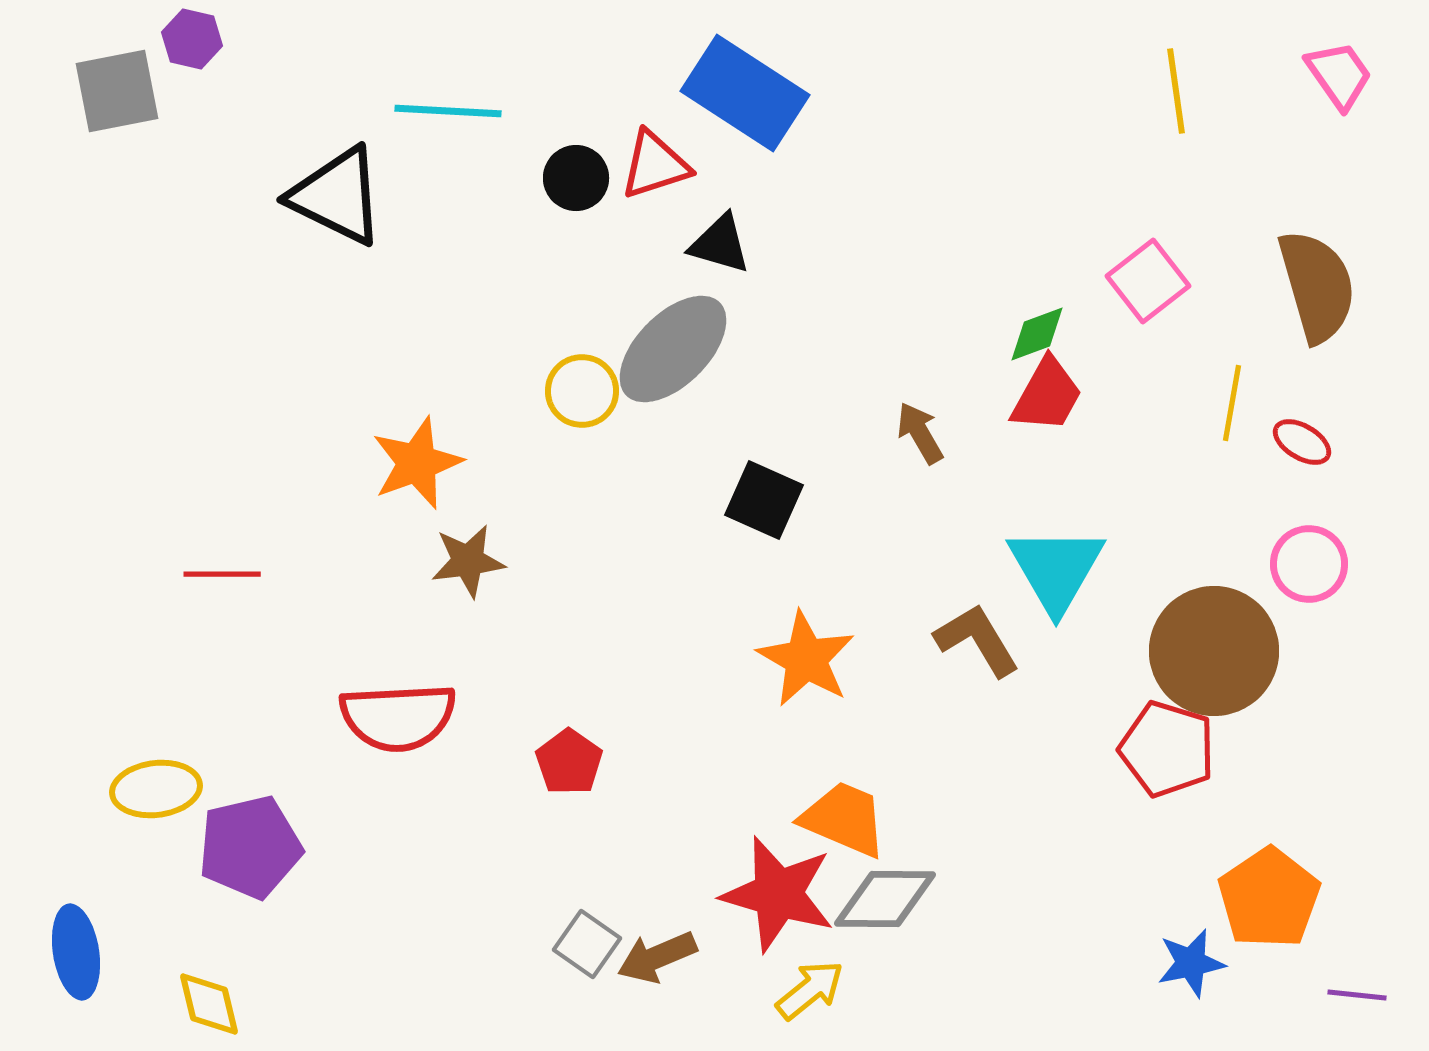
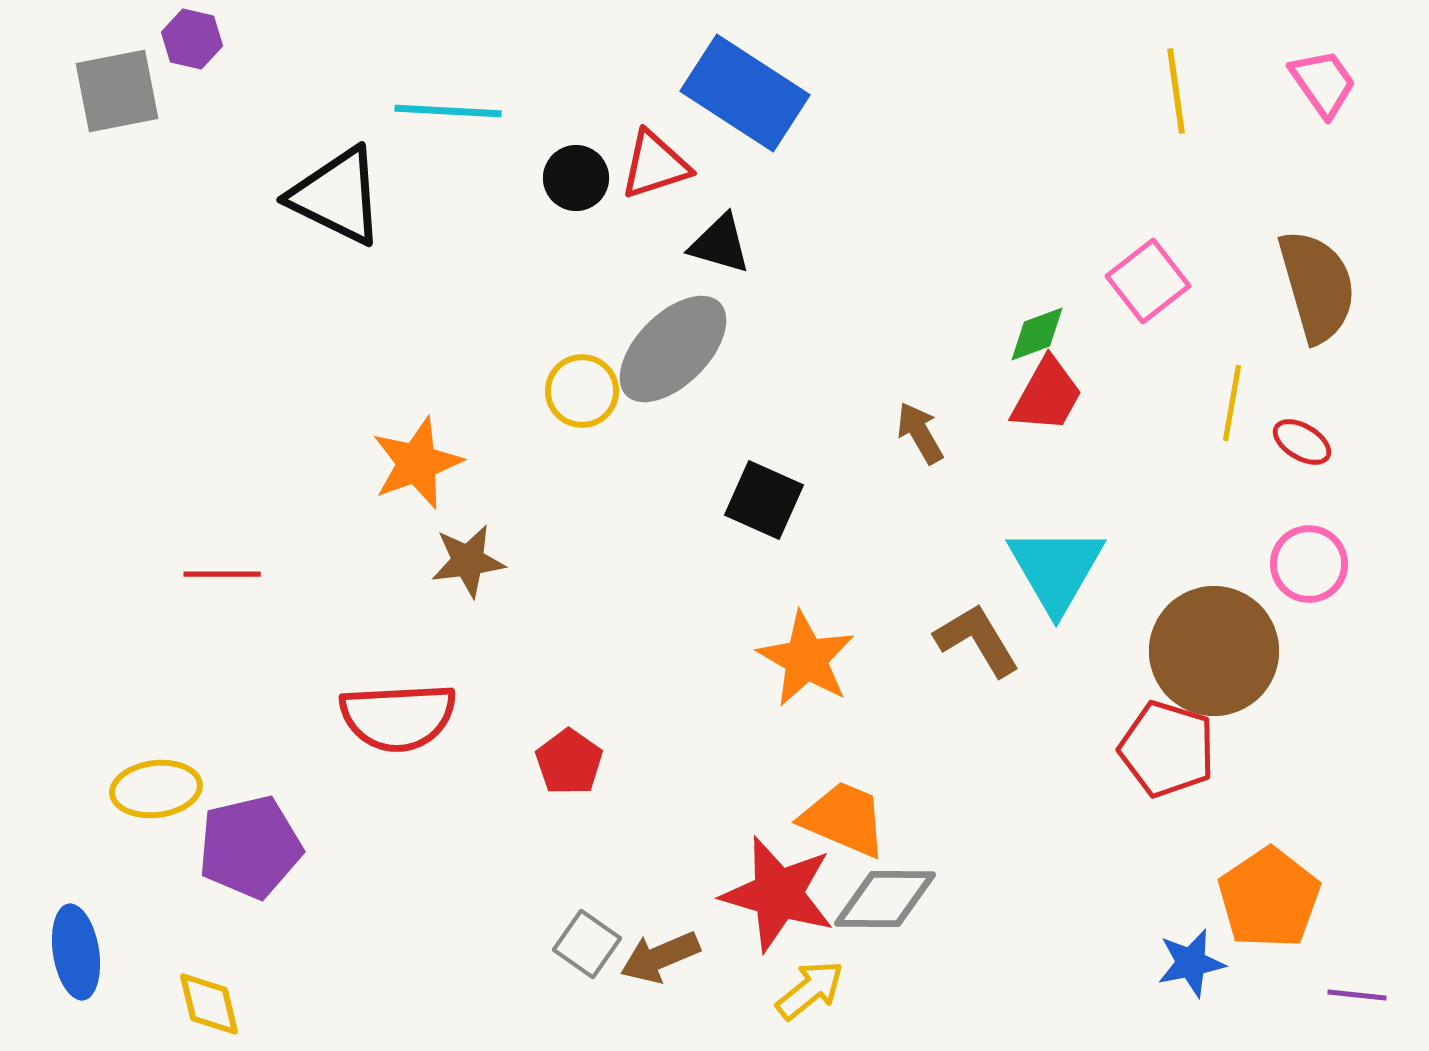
pink trapezoid at (1339, 75): moved 16 px left, 8 px down
brown arrow at (657, 957): moved 3 px right
